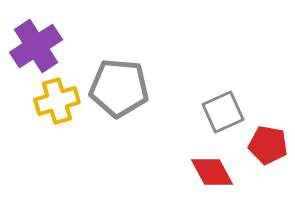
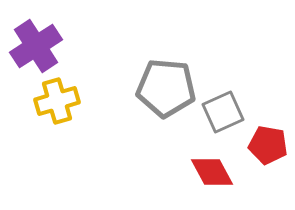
gray pentagon: moved 47 px right
